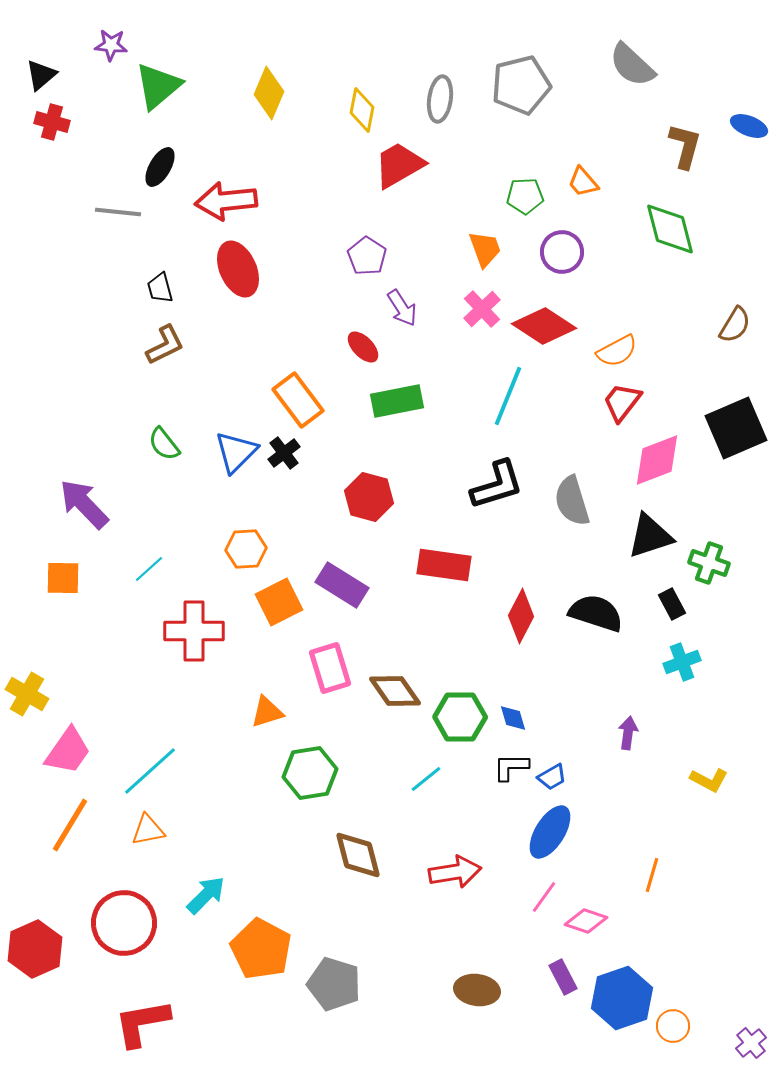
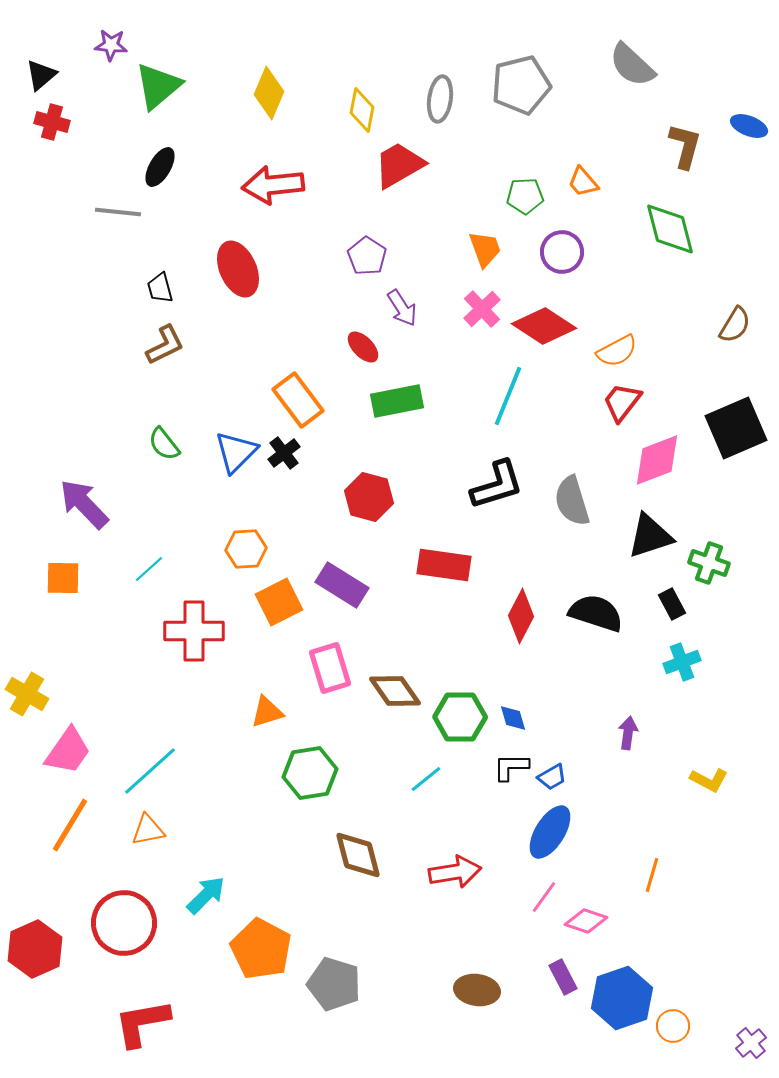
red arrow at (226, 201): moved 47 px right, 16 px up
